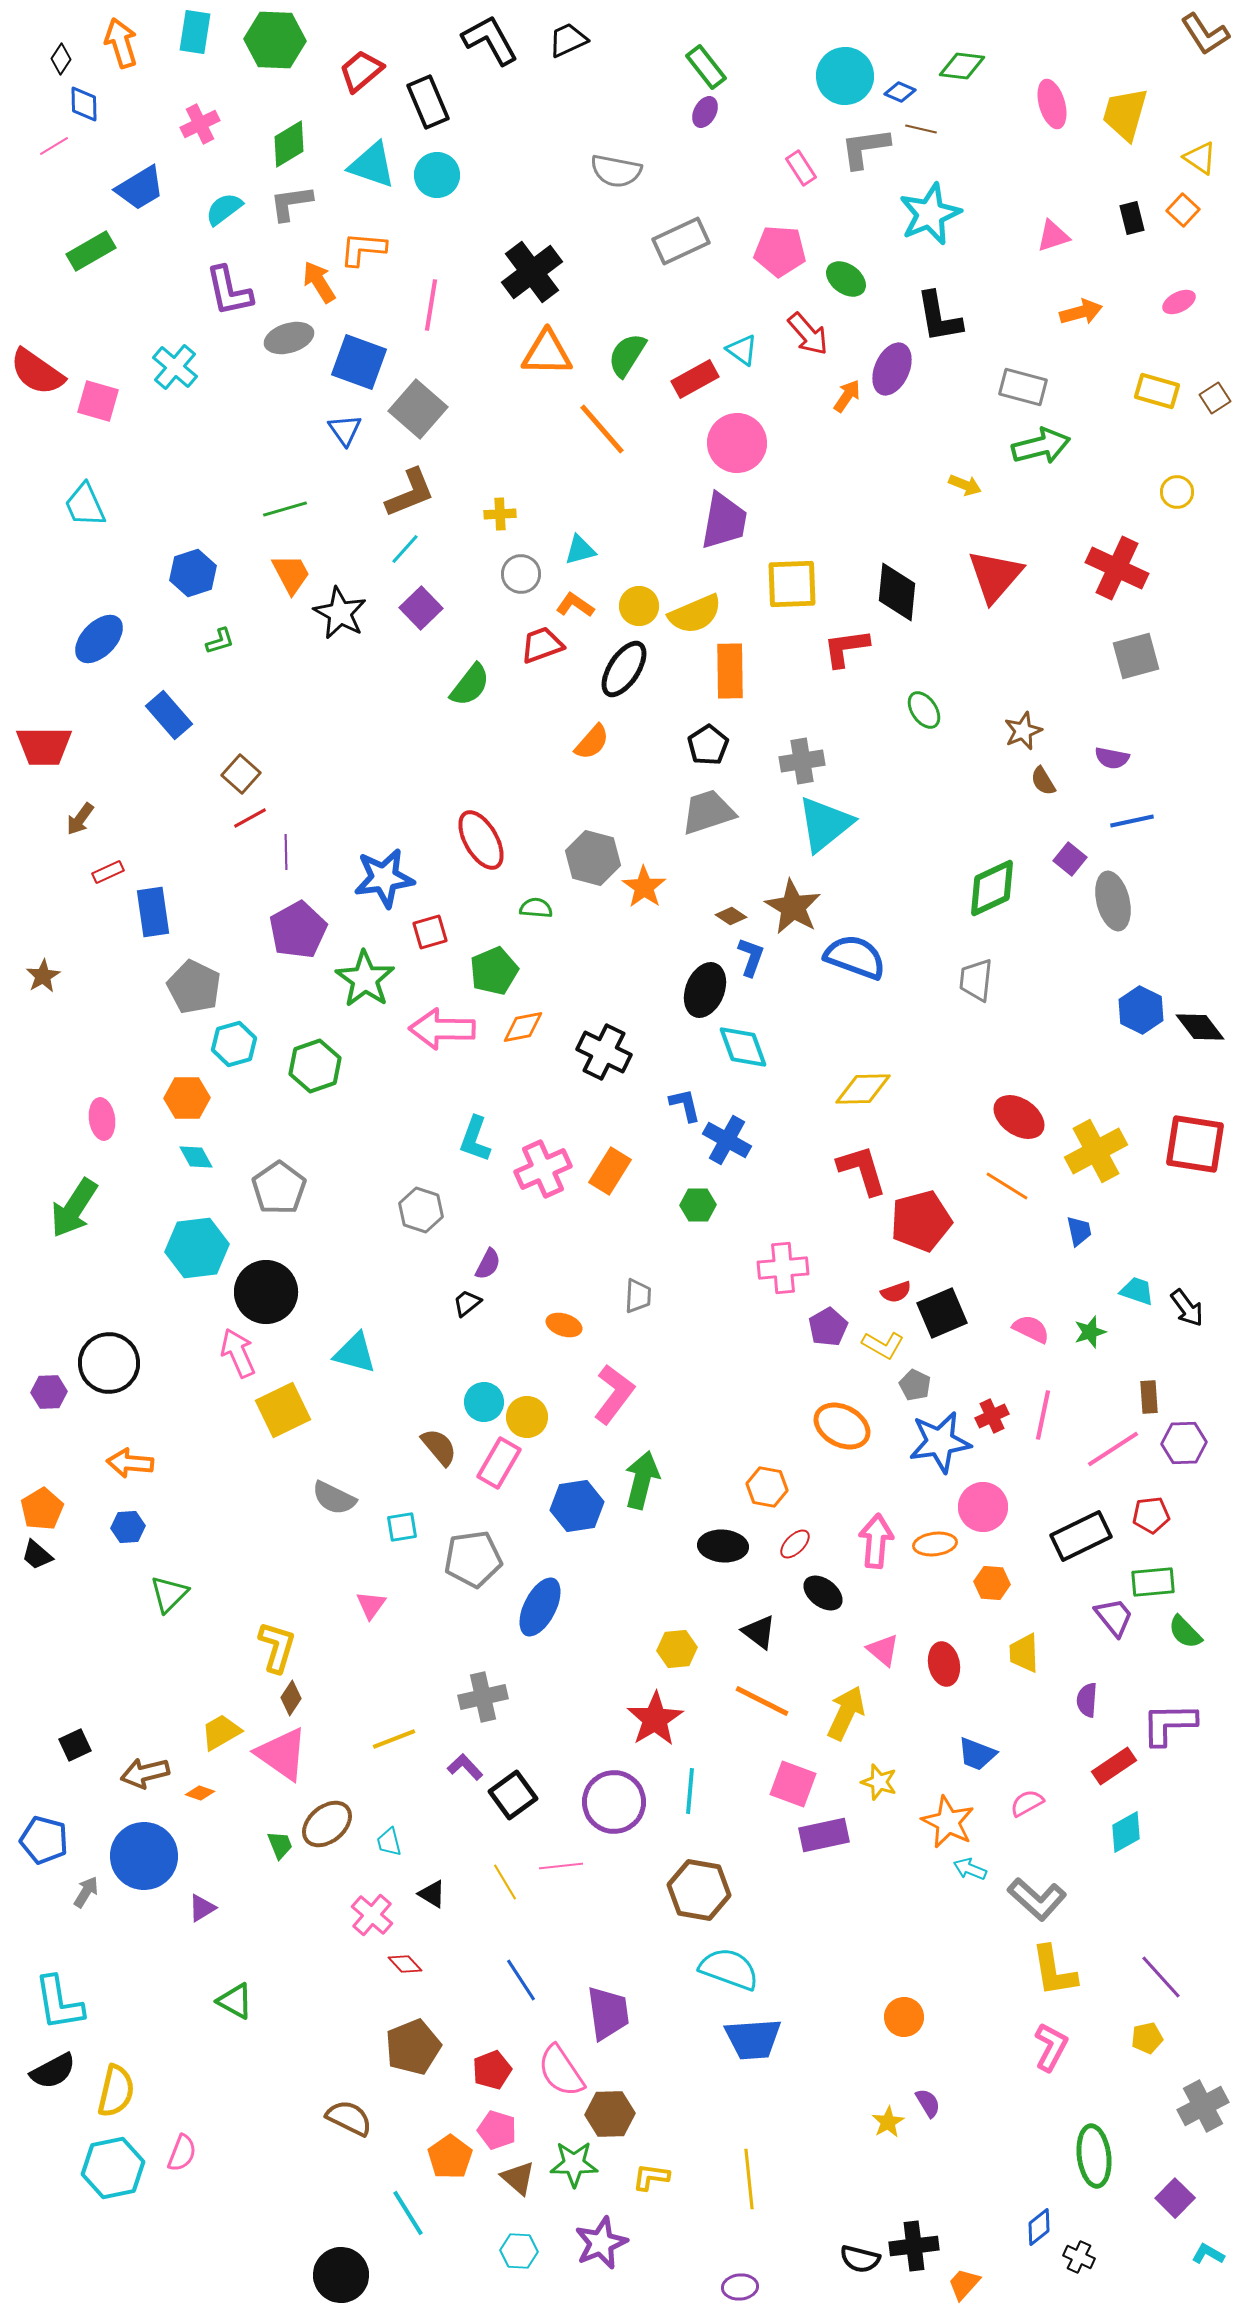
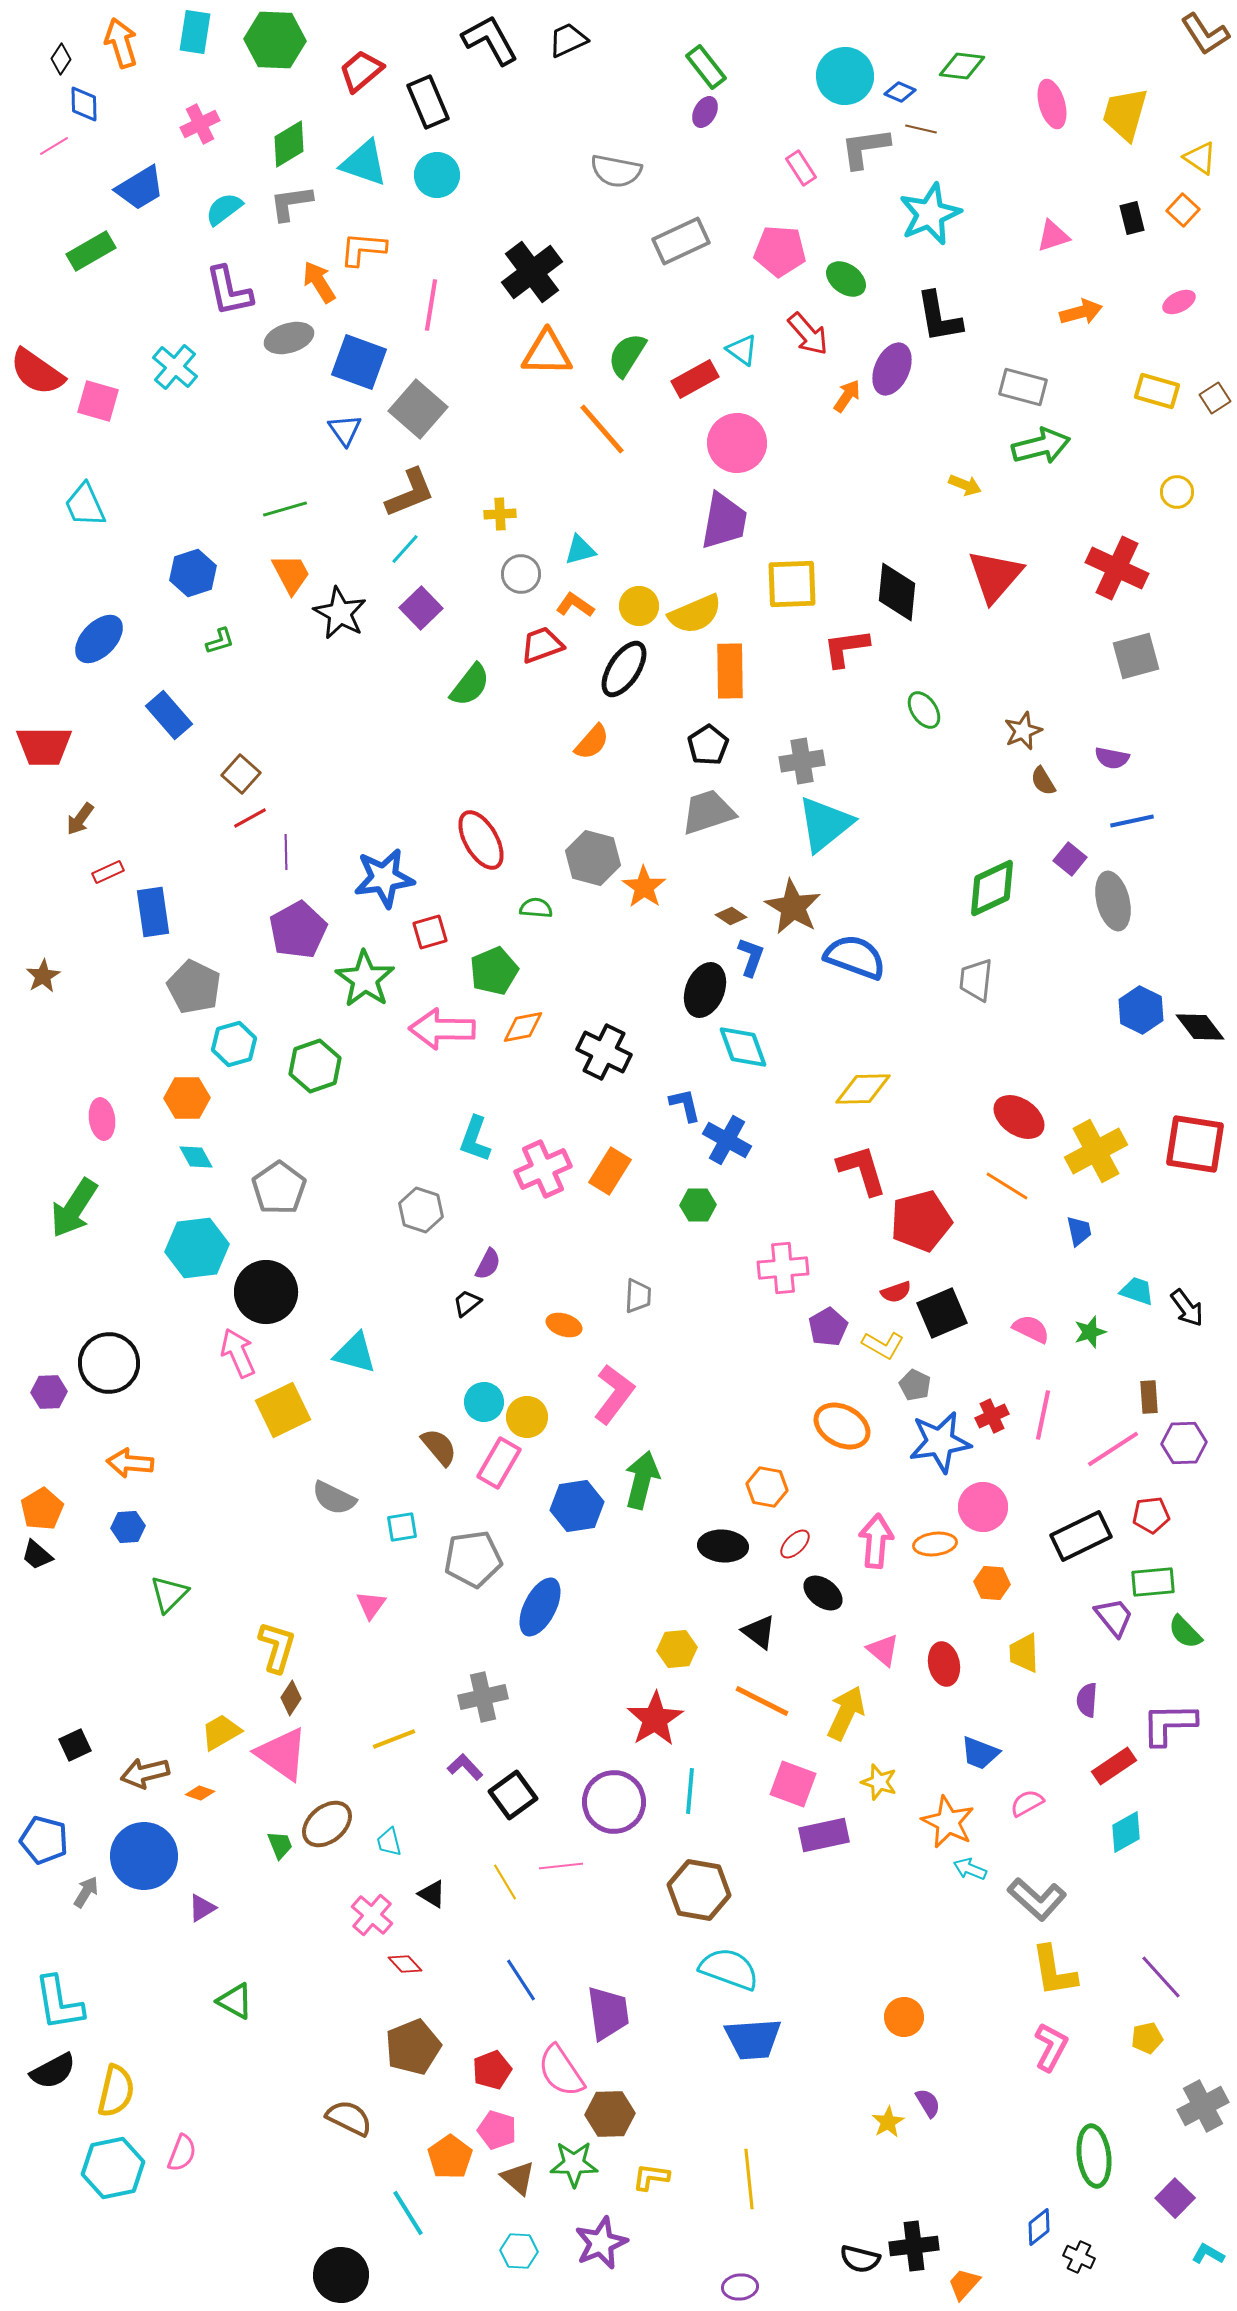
cyan triangle at (372, 165): moved 8 px left, 2 px up
blue trapezoid at (977, 1754): moved 3 px right, 1 px up
